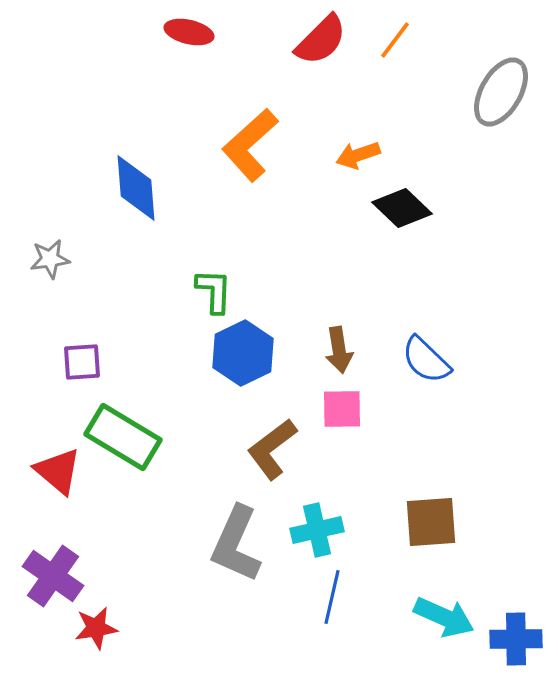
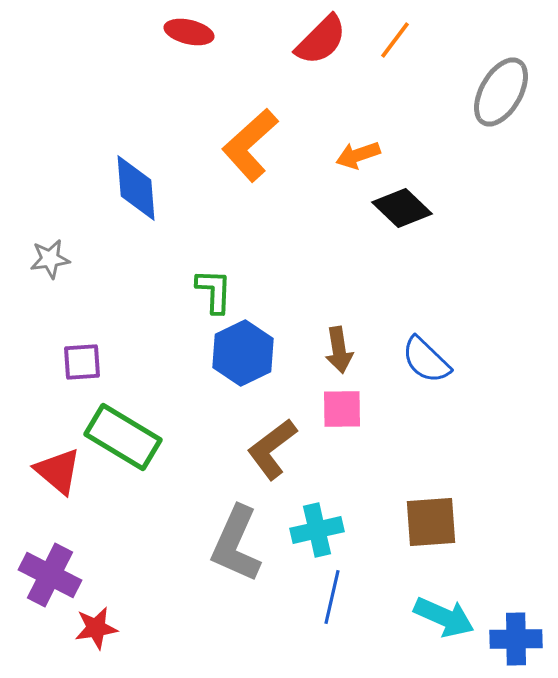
purple cross: moved 3 px left, 1 px up; rotated 8 degrees counterclockwise
